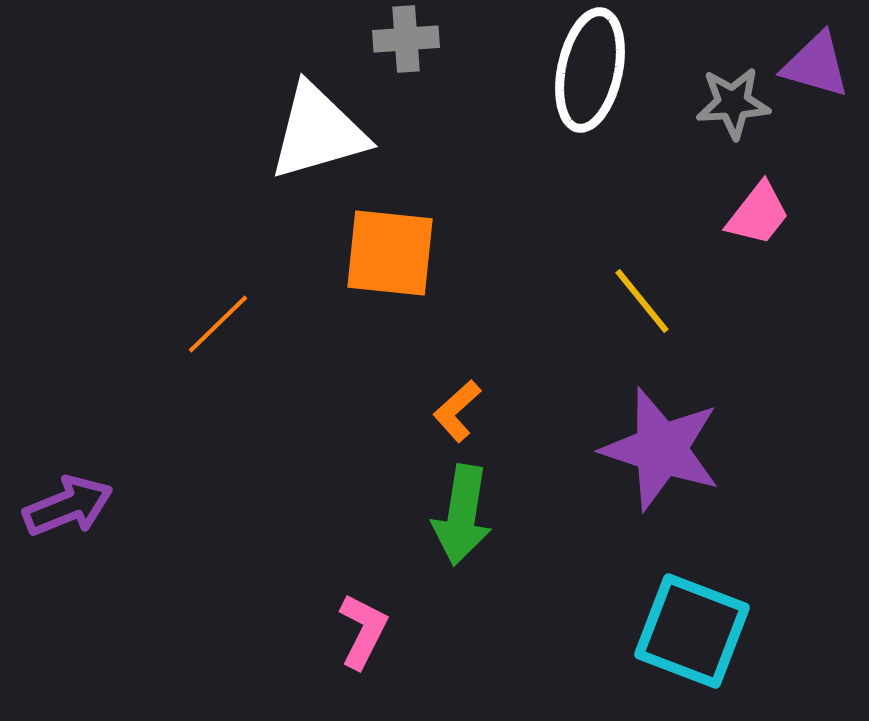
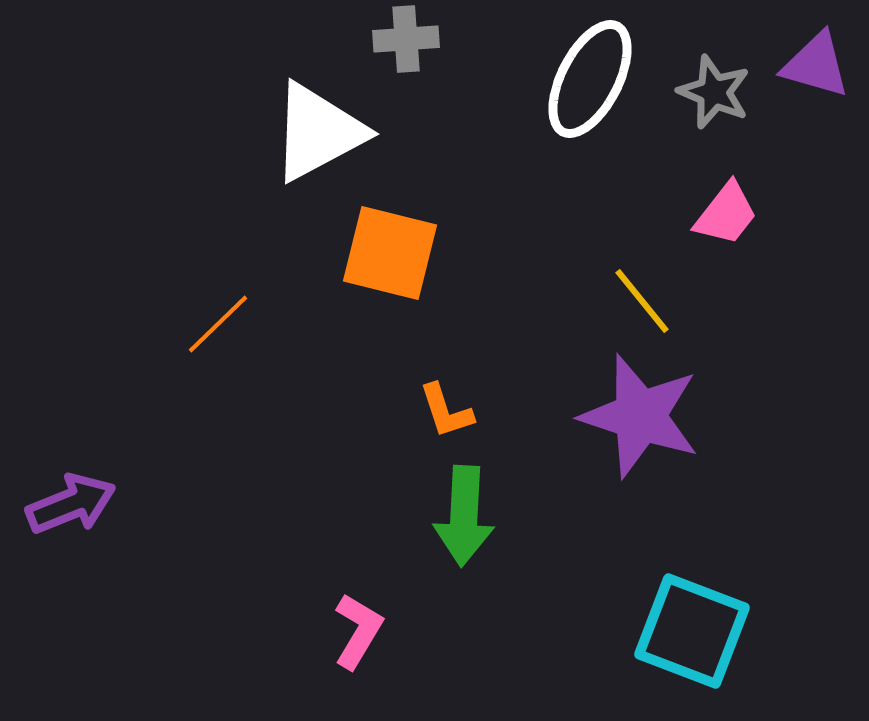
white ellipse: moved 9 px down; rotated 15 degrees clockwise
gray star: moved 19 px left, 11 px up; rotated 26 degrees clockwise
white triangle: rotated 12 degrees counterclockwise
pink trapezoid: moved 32 px left
orange square: rotated 8 degrees clockwise
orange L-shape: moved 11 px left; rotated 66 degrees counterclockwise
purple star: moved 21 px left, 33 px up
purple arrow: moved 3 px right, 2 px up
green arrow: moved 2 px right, 1 px down; rotated 6 degrees counterclockwise
pink L-shape: moved 5 px left; rotated 4 degrees clockwise
